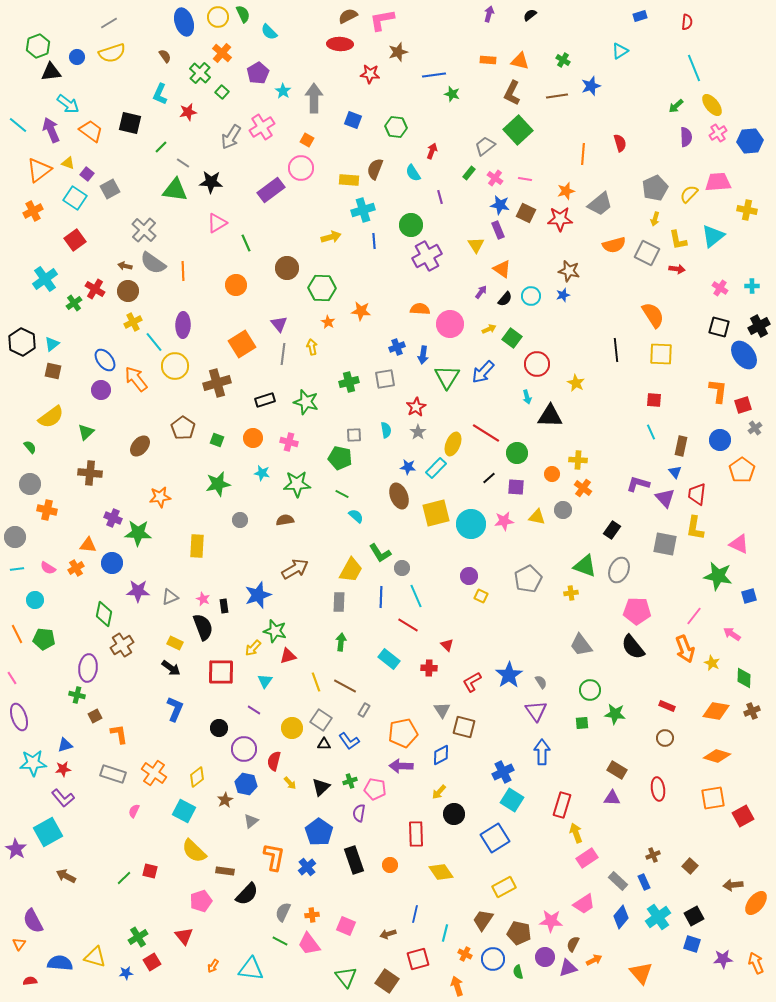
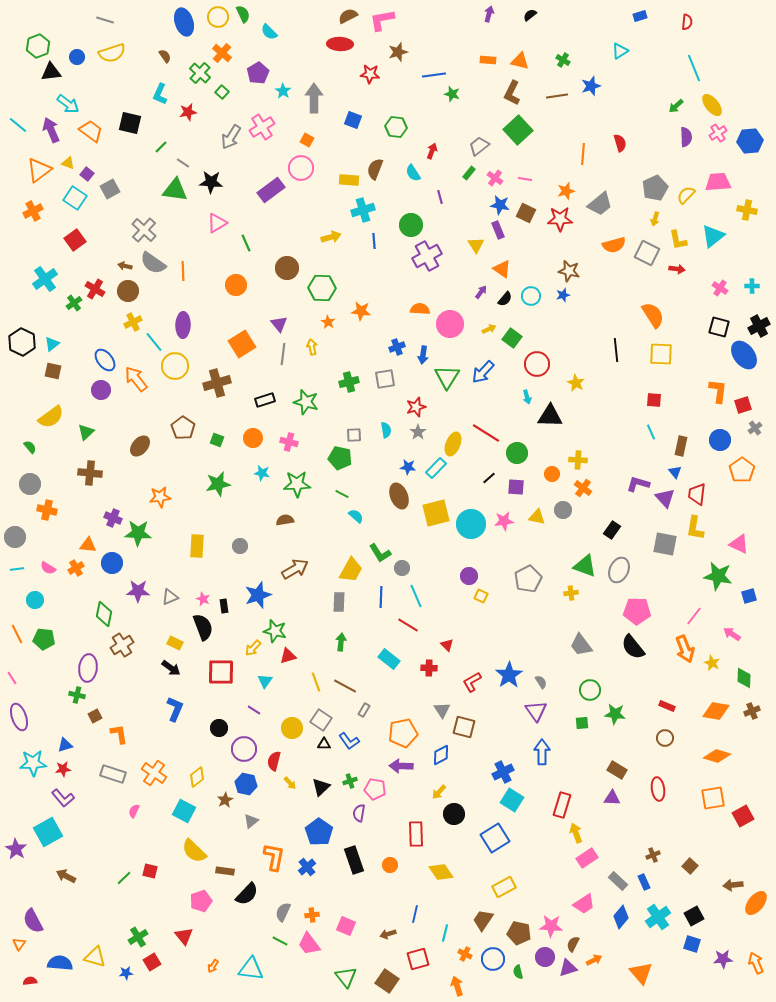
gray line at (109, 23): moved 4 px left, 3 px up; rotated 48 degrees clockwise
gray trapezoid at (485, 146): moved 6 px left
yellow semicircle at (689, 194): moved 3 px left, 1 px down
red star at (416, 407): rotated 12 degrees clockwise
gray circle at (240, 520): moved 26 px down
pink star at (551, 921): moved 5 px down
